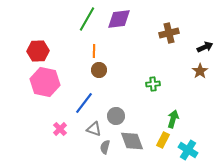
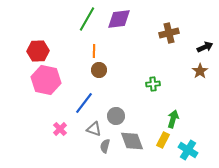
pink hexagon: moved 1 px right, 2 px up
gray semicircle: moved 1 px up
